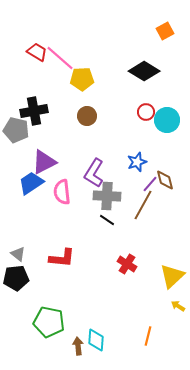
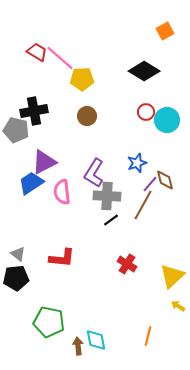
blue star: moved 1 px down
black line: moved 4 px right; rotated 70 degrees counterclockwise
cyan diamond: rotated 15 degrees counterclockwise
